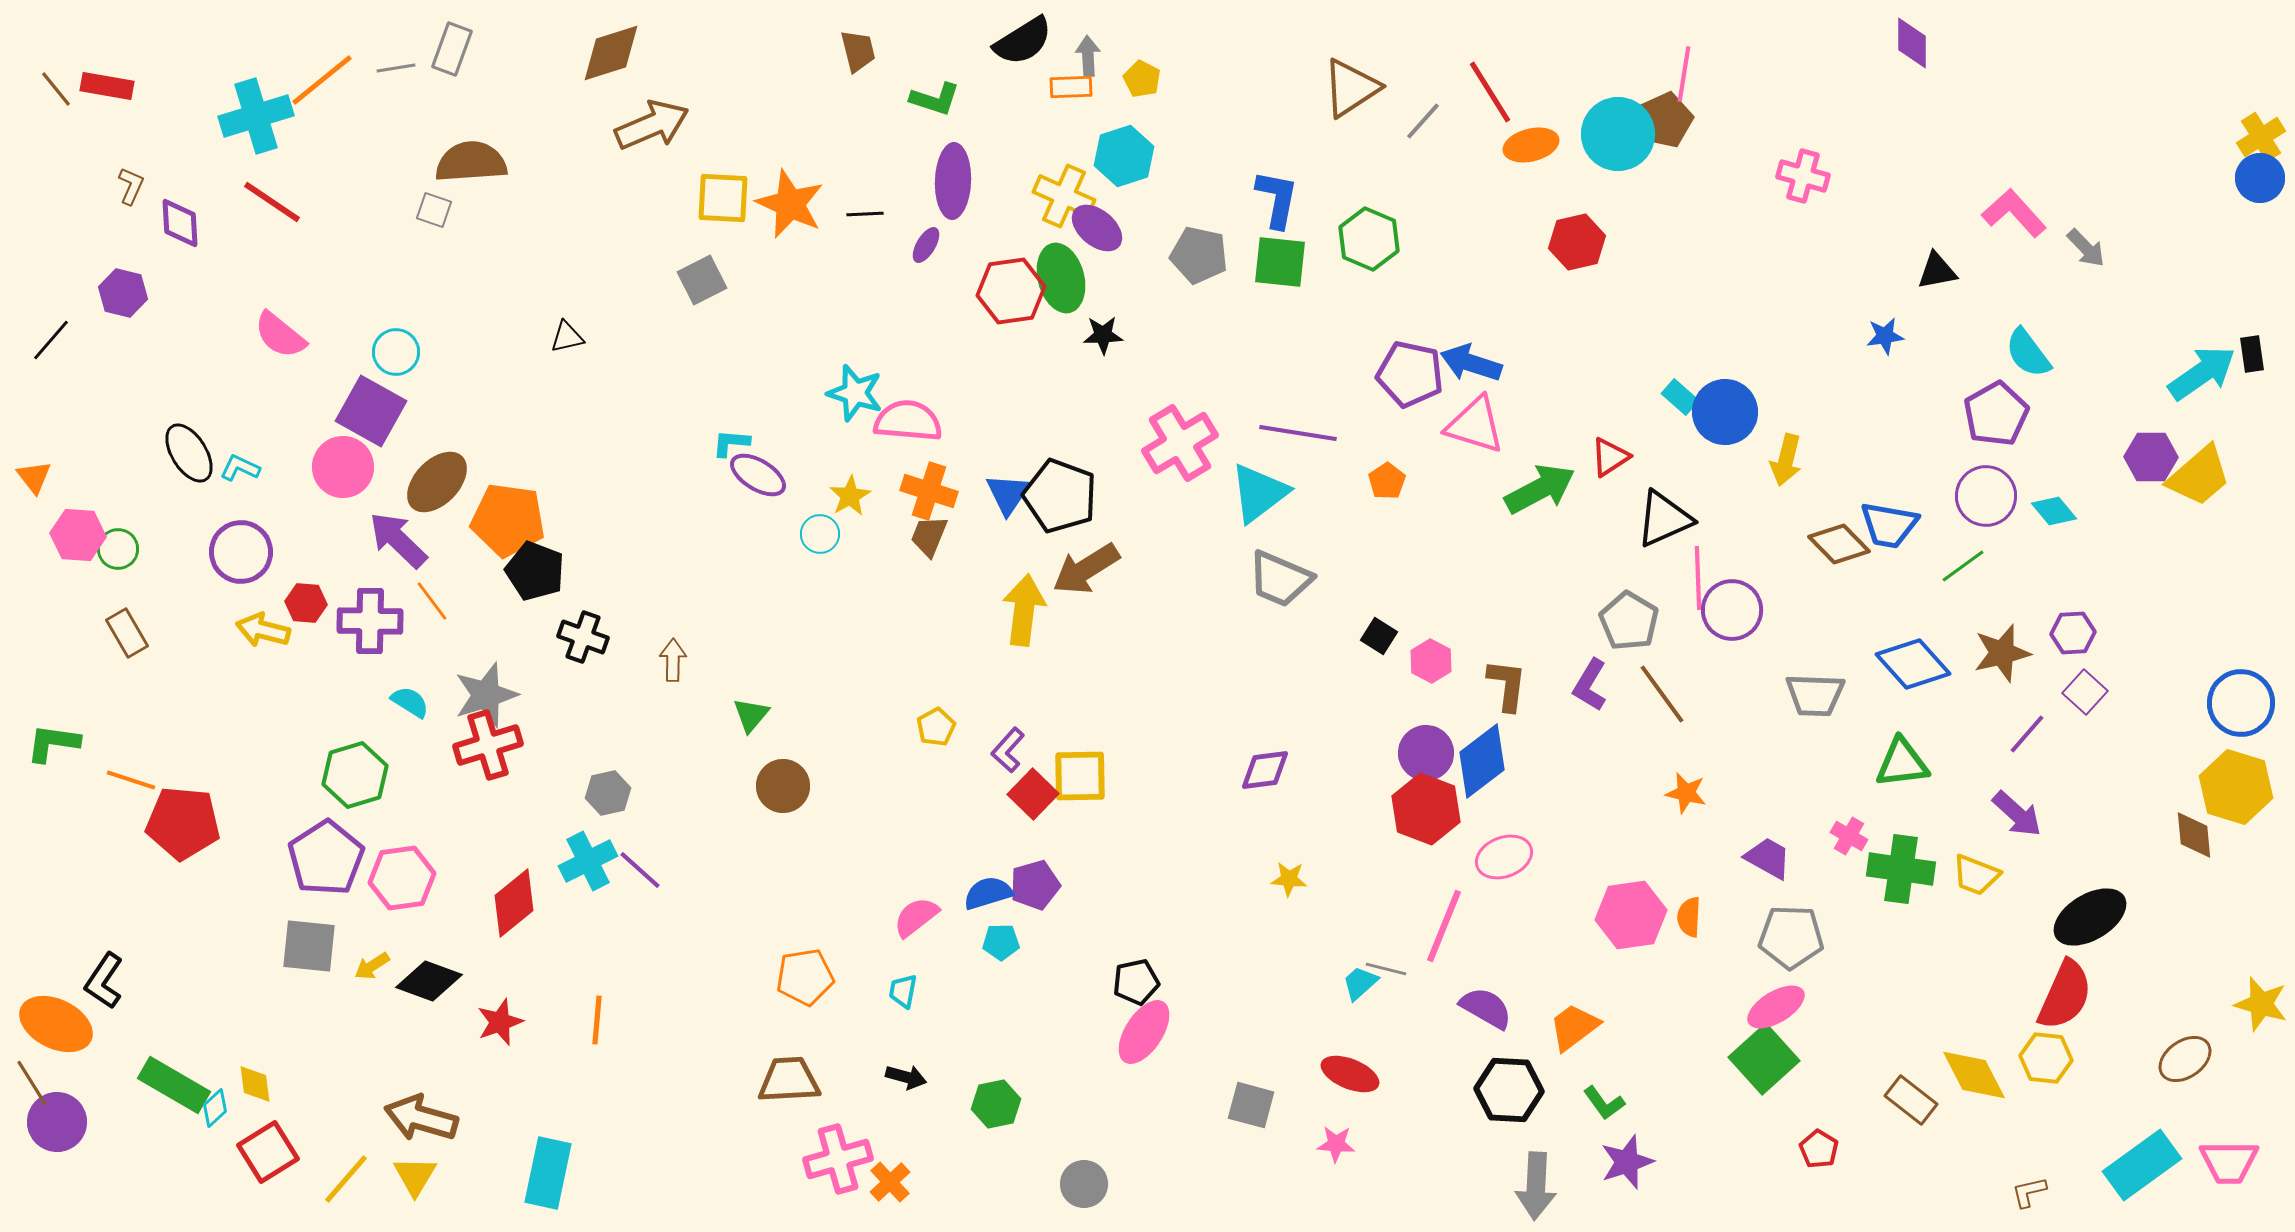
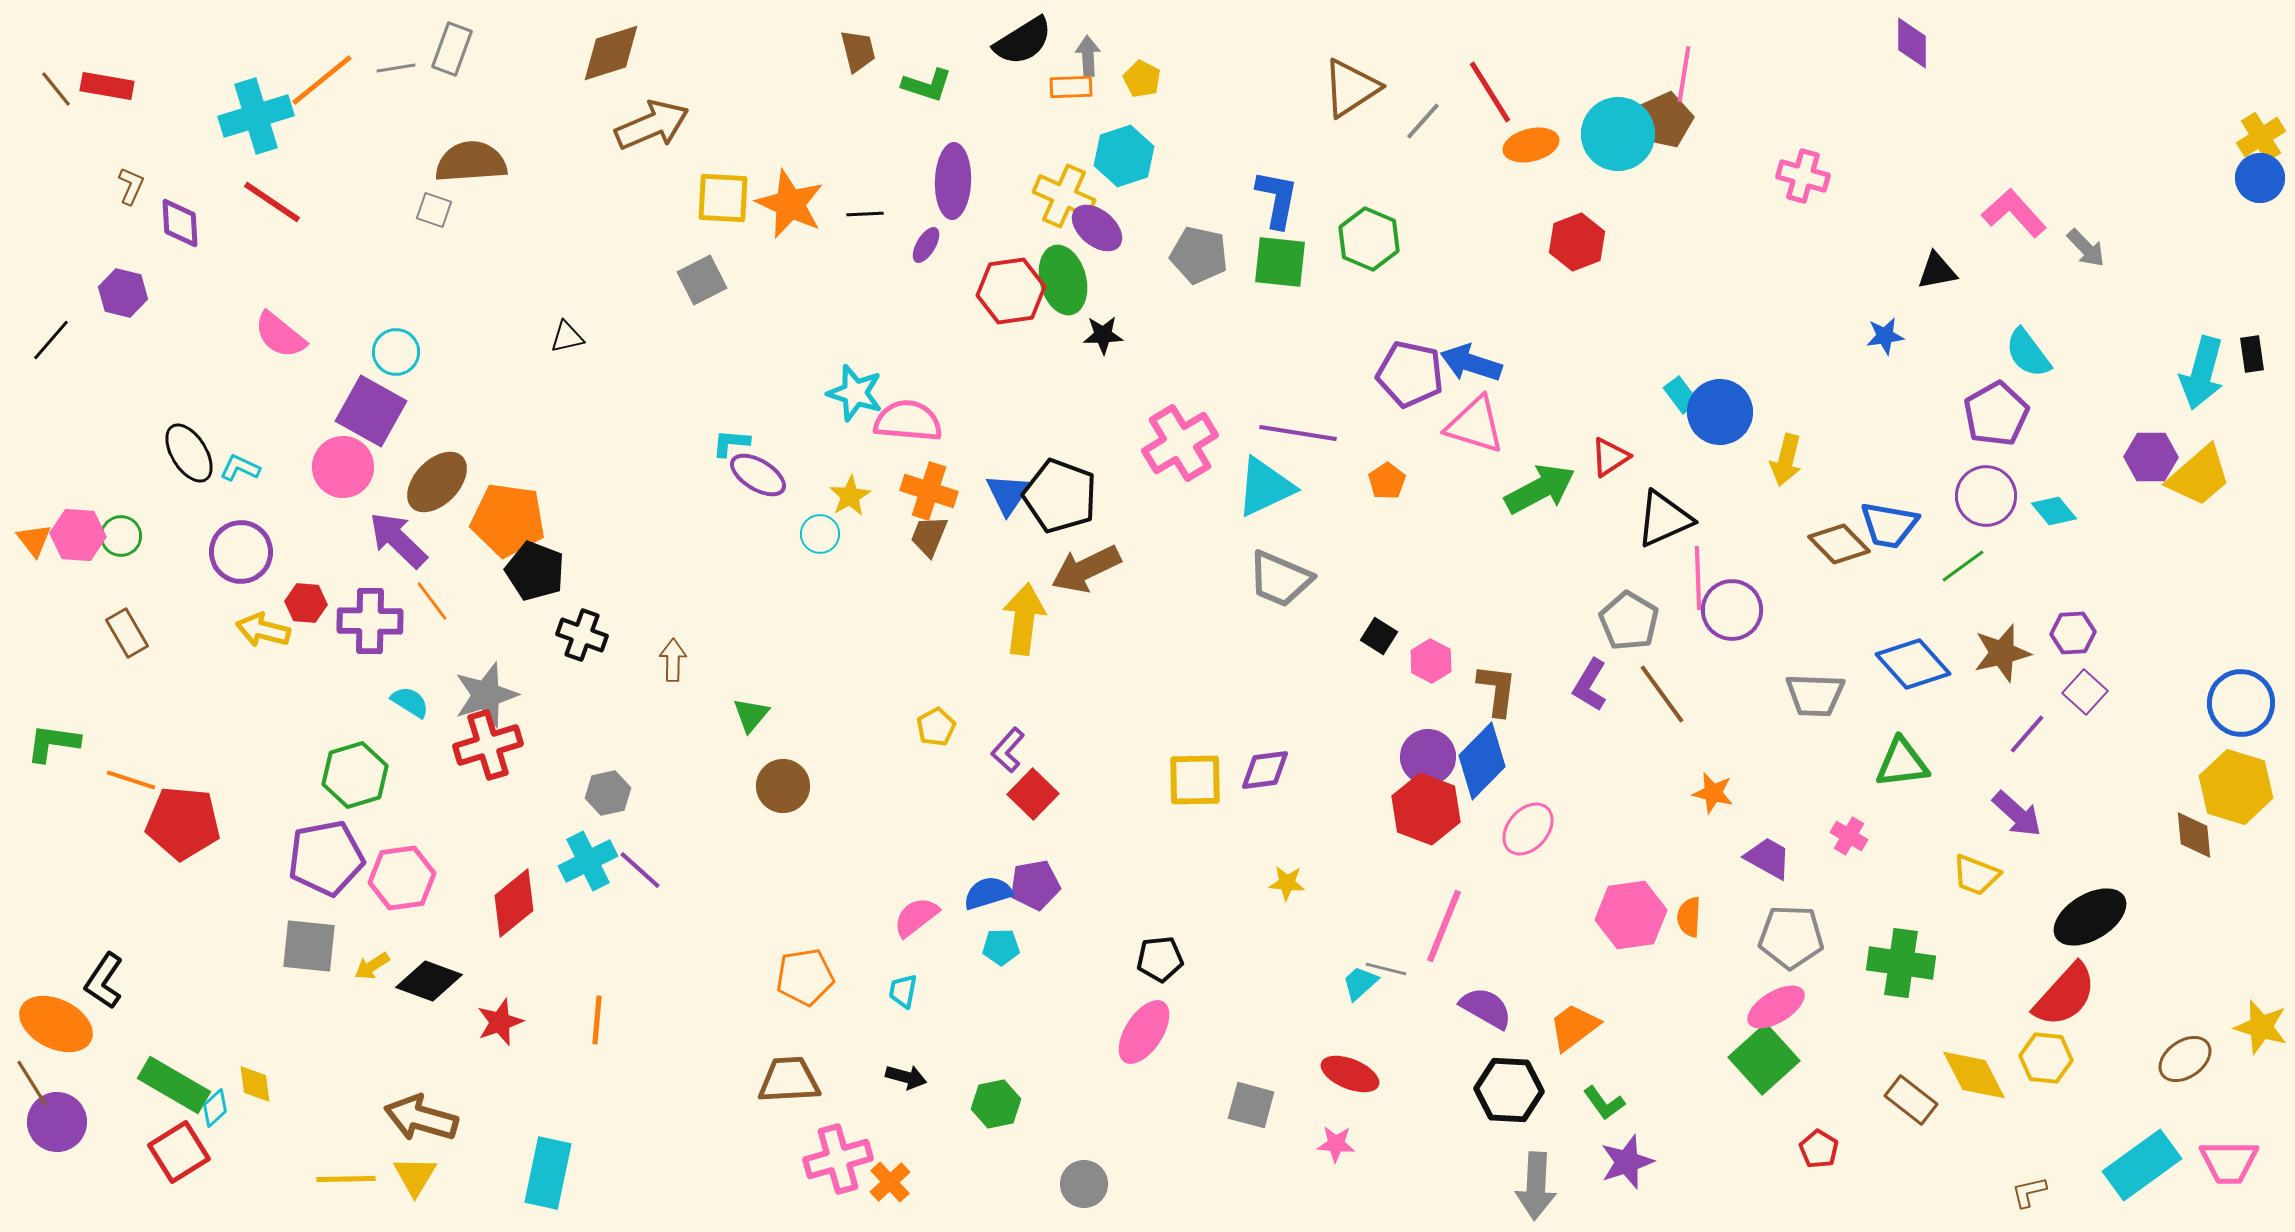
green L-shape at (935, 99): moved 8 px left, 14 px up
red hexagon at (1577, 242): rotated 8 degrees counterclockwise
green ellipse at (1061, 278): moved 2 px right, 2 px down
cyan arrow at (2202, 373): rotated 140 degrees clockwise
cyan rectangle at (1680, 397): moved 1 px right, 2 px up; rotated 12 degrees clockwise
blue circle at (1725, 412): moved 5 px left
orange triangle at (34, 477): moved 63 px down
cyan triangle at (1259, 493): moved 6 px right, 6 px up; rotated 12 degrees clockwise
green circle at (118, 549): moved 3 px right, 13 px up
brown arrow at (1086, 569): rotated 6 degrees clockwise
yellow arrow at (1024, 610): moved 9 px down
black cross at (583, 637): moved 1 px left, 2 px up
brown L-shape at (1507, 685): moved 10 px left, 5 px down
purple circle at (1426, 753): moved 2 px right, 4 px down
blue diamond at (1482, 761): rotated 8 degrees counterclockwise
yellow square at (1080, 776): moved 115 px right, 4 px down
orange star at (1686, 793): moved 27 px right
pink ellipse at (1504, 857): moved 24 px right, 28 px up; rotated 28 degrees counterclockwise
purple pentagon at (326, 858): rotated 22 degrees clockwise
green cross at (1901, 869): moved 94 px down
yellow star at (1289, 879): moved 2 px left, 4 px down
purple pentagon at (1035, 885): rotated 6 degrees clockwise
cyan pentagon at (1001, 942): moved 5 px down
black pentagon at (1136, 982): moved 24 px right, 23 px up; rotated 6 degrees clockwise
red semicircle at (2065, 995): rotated 18 degrees clockwise
yellow star at (2261, 1004): moved 23 px down
red square at (268, 1152): moved 89 px left
yellow line at (346, 1179): rotated 48 degrees clockwise
